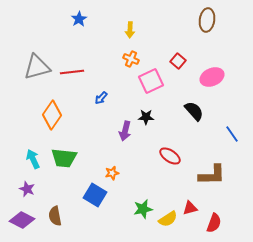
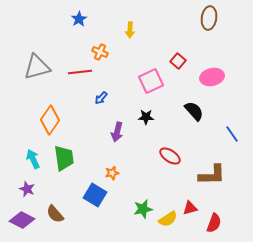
brown ellipse: moved 2 px right, 2 px up
orange cross: moved 31 px left, 7 px up
red line: moved 8 px right
pink ellipse: rotated 10 degrees clockwise
orange diamond: moved 2 px left, 5 px down
purple arrow: moved 8 px left, 1 px down
green trapezoid: rotated 104 degrees counterclockwise
brown semicircle: moved 2 px up; rotated 30 degrees counterclockwise
